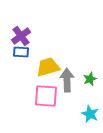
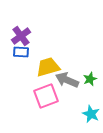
gray arrow: rotated 65 degrees counterclockwise
pink square: rotated 25 degrees counterclockwise
cyan star: moved 1 px right
